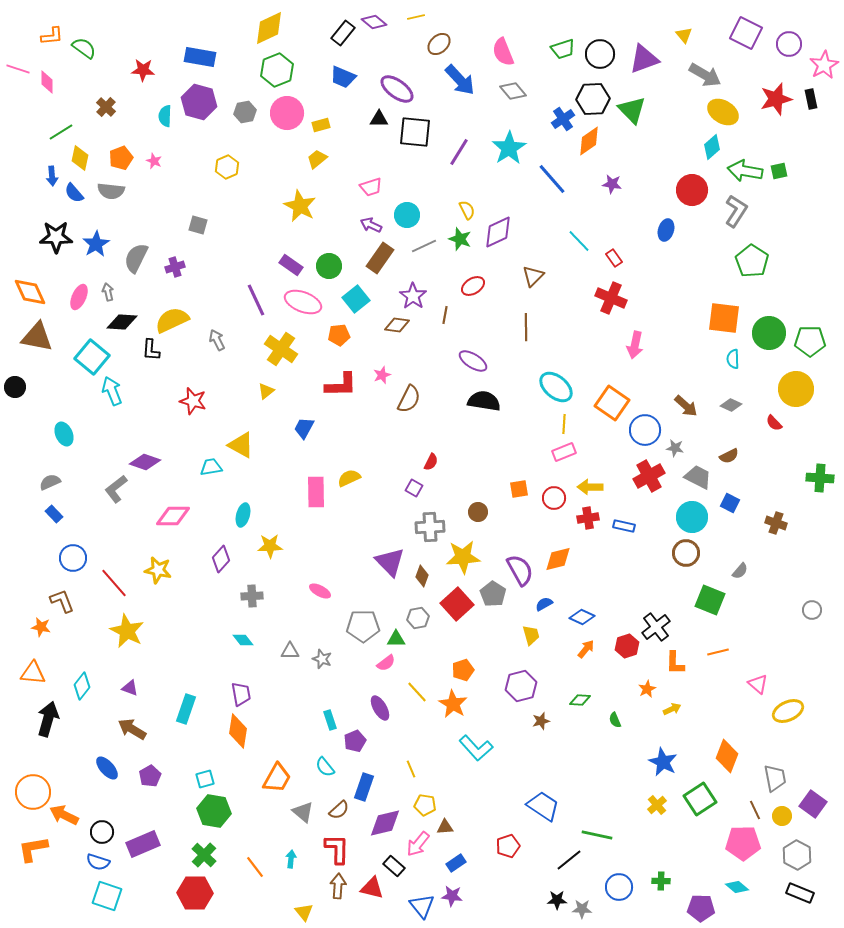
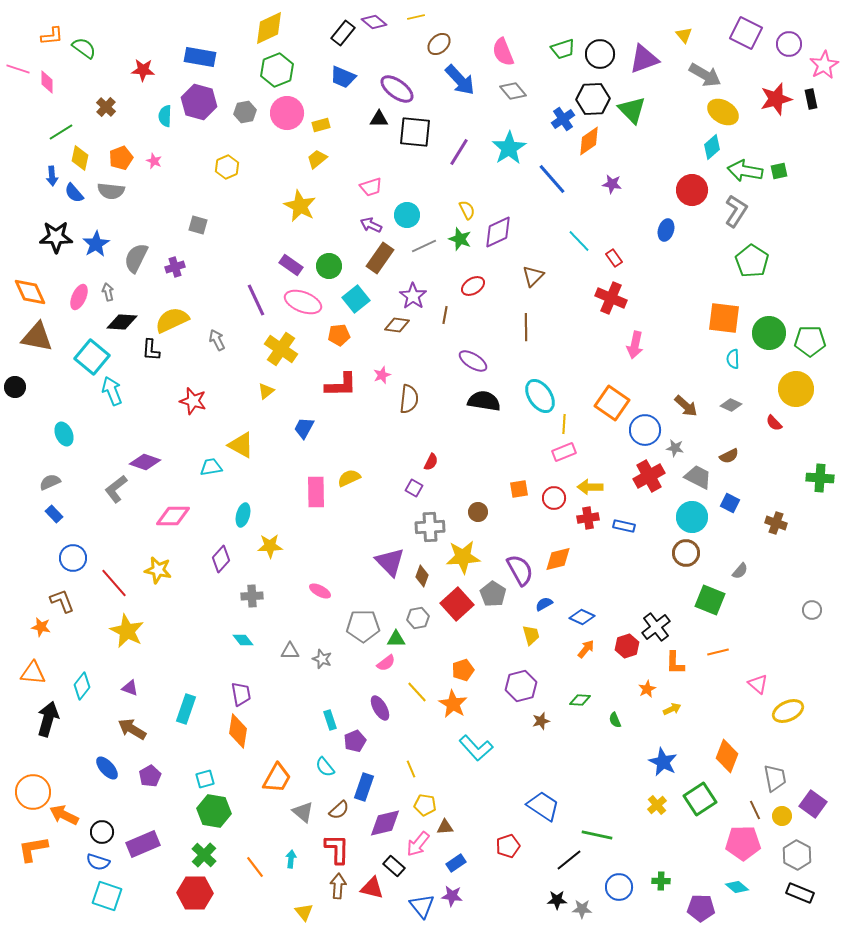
cyan ellipse at (556, 387): moved 16 px left, 9 px down; rotated 16 degrees clockwise
brown semicircle at (409, 399): rotated 20 degrees counterclockwise
